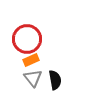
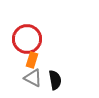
orange rectangle: moved 1 px right; rotated 49 degrees counterclockwise
gray triangle: rotated 24 degrees counterclockwise
